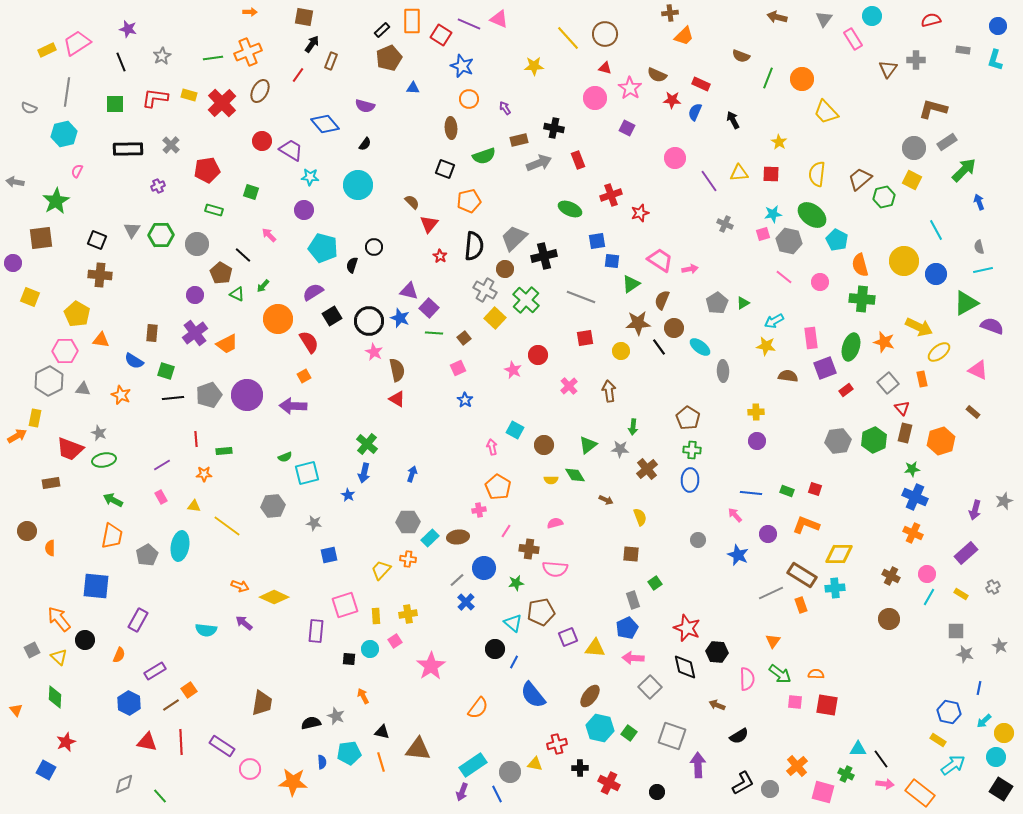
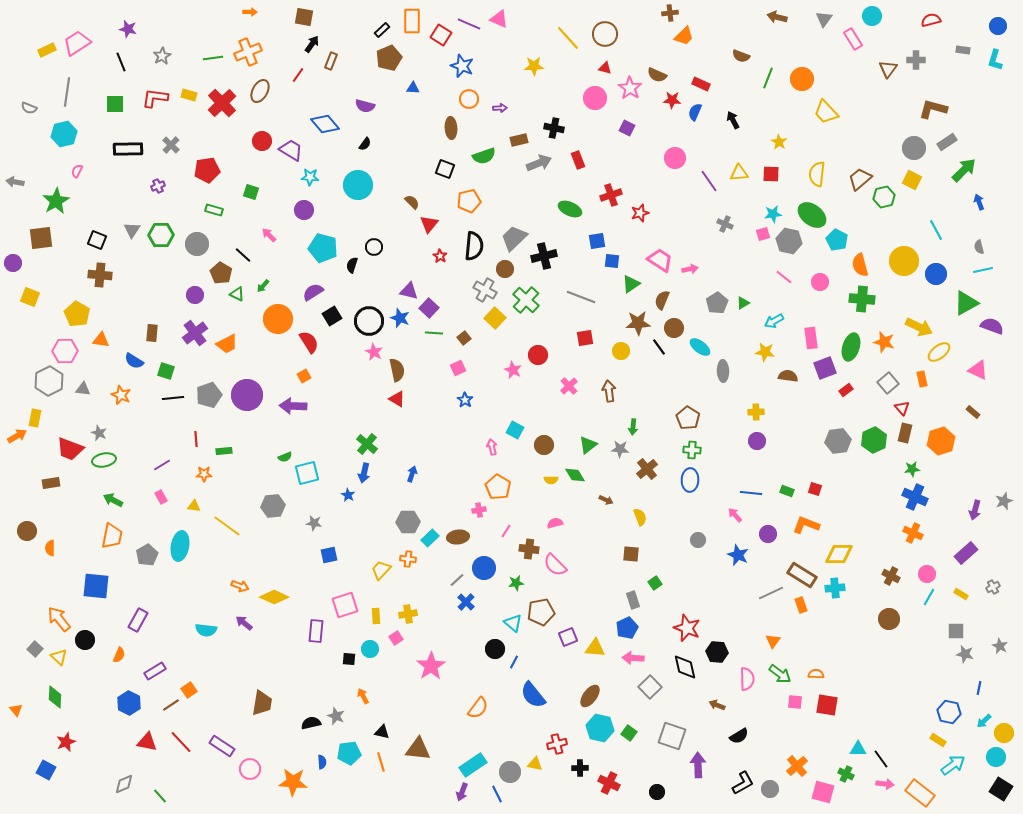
purple arrow at (505, 108): moved 5 px left; rotated 120 degrees clockwise
yellow star at (766, 346): moved 1 px left, 6 px down
pink semicircle at (555, 569): moved 4 px up; rotated 40 degrees clockwise
pink square at (395, 641): moved 1 px right, 3 px up
gray square at (32, 650): moved 3 px right, 1 px up; rotated 21 degrees counterclockwise
red line at (181, 742): rotated 40 degrees counterclockwise
